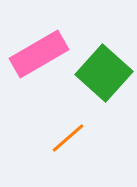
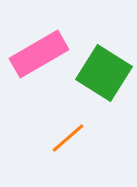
green square: rotated 10 degrees counterclockwise
